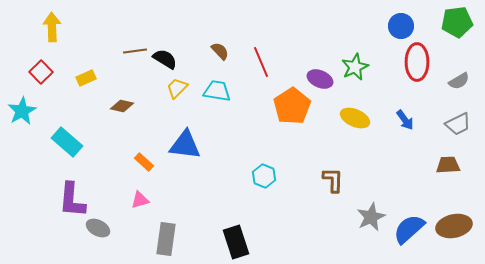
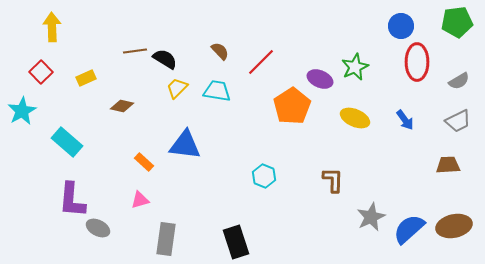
red line: rotated 68 degrees clockwise
gray trapezoid: moved 3 px up
